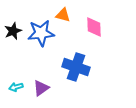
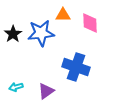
orange triangle: rotated 14 degrees counterclockwise
pink diamond: moved 4 px left, 4 px up
black star: moved 3 px down; rotated 12 degrees counterclockwise
purple triangle: moved 5 px right, 3 px down
